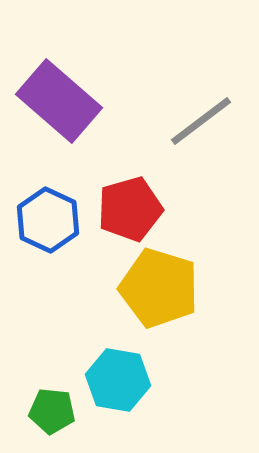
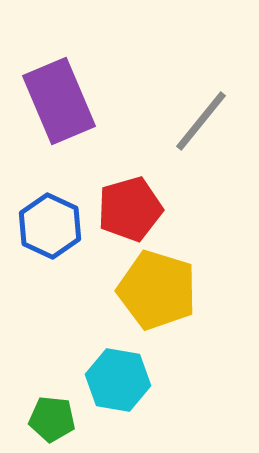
purple rectangle: rotated 26 degrees clockwise
gray line: rotated 14 degrees counterclockwise
blue hexagon: moved 2 px right, 6 px down
yellow pentagon: moved 2 px left, 2 px down
green pentagon: moved 8 px down
